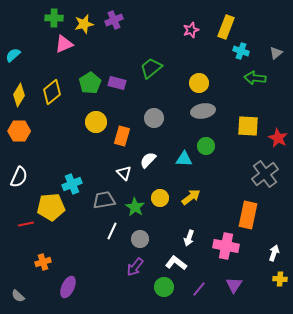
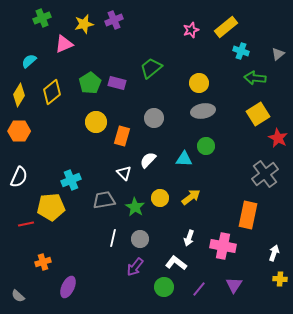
green cross at (54, 18): moved 12 px left; rotated 24 degrees counterclockwise
yellow rectangle at (226, 27): rotated 30 degrees clockwise
gray triangle at (276, 53): moved 2 px right, 1 px down
cyan semicircle at (13, 55): moved 16 px right, 6 px down
yellow square at (248, 126): moved 10 px right, 12 px up; rotated 35 degrees counterclockwise
cyan cross at (72, 184): moved 1 px left, 4 px up
white line at (112, 231): moved 1 px right, 7 px down; rotated 12 degrees counterclockwise
pink cross at (226, 246): moved 3 px left
